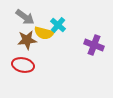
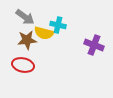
cyan cross: rotated 28 degrees counterclockwise
